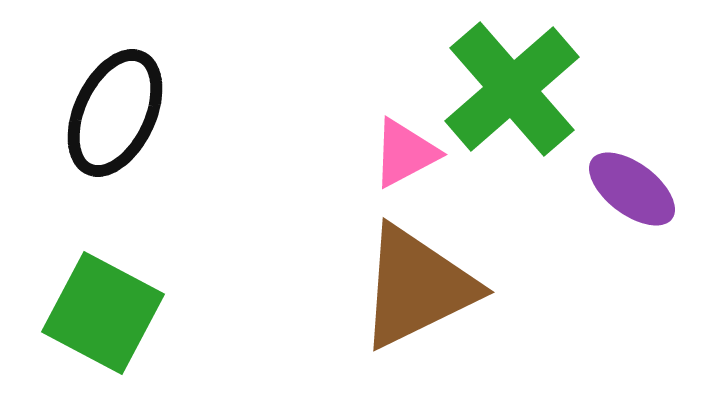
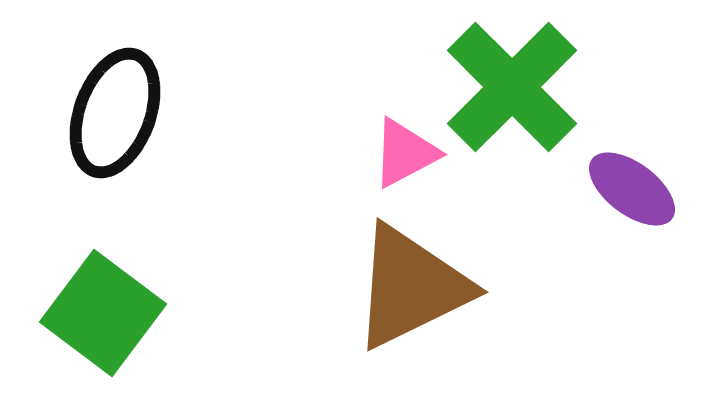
green cross: moved 2 px up; rotated 4 degrees counterclockwise
black ellipse: rotated 5 degrees counterclockwise
brown triangle: moved 6 px left
green square: rotated 9 degrees clockwise
